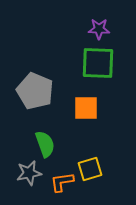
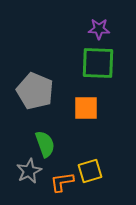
yellow square: moved 2 px down
gray star: moved 2 px up; rotated 15 degrees counterclockwise
